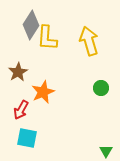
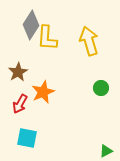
red arrow: moved 1 px left, 6 px up
green triangle: rotated 32 degrees clockwise
